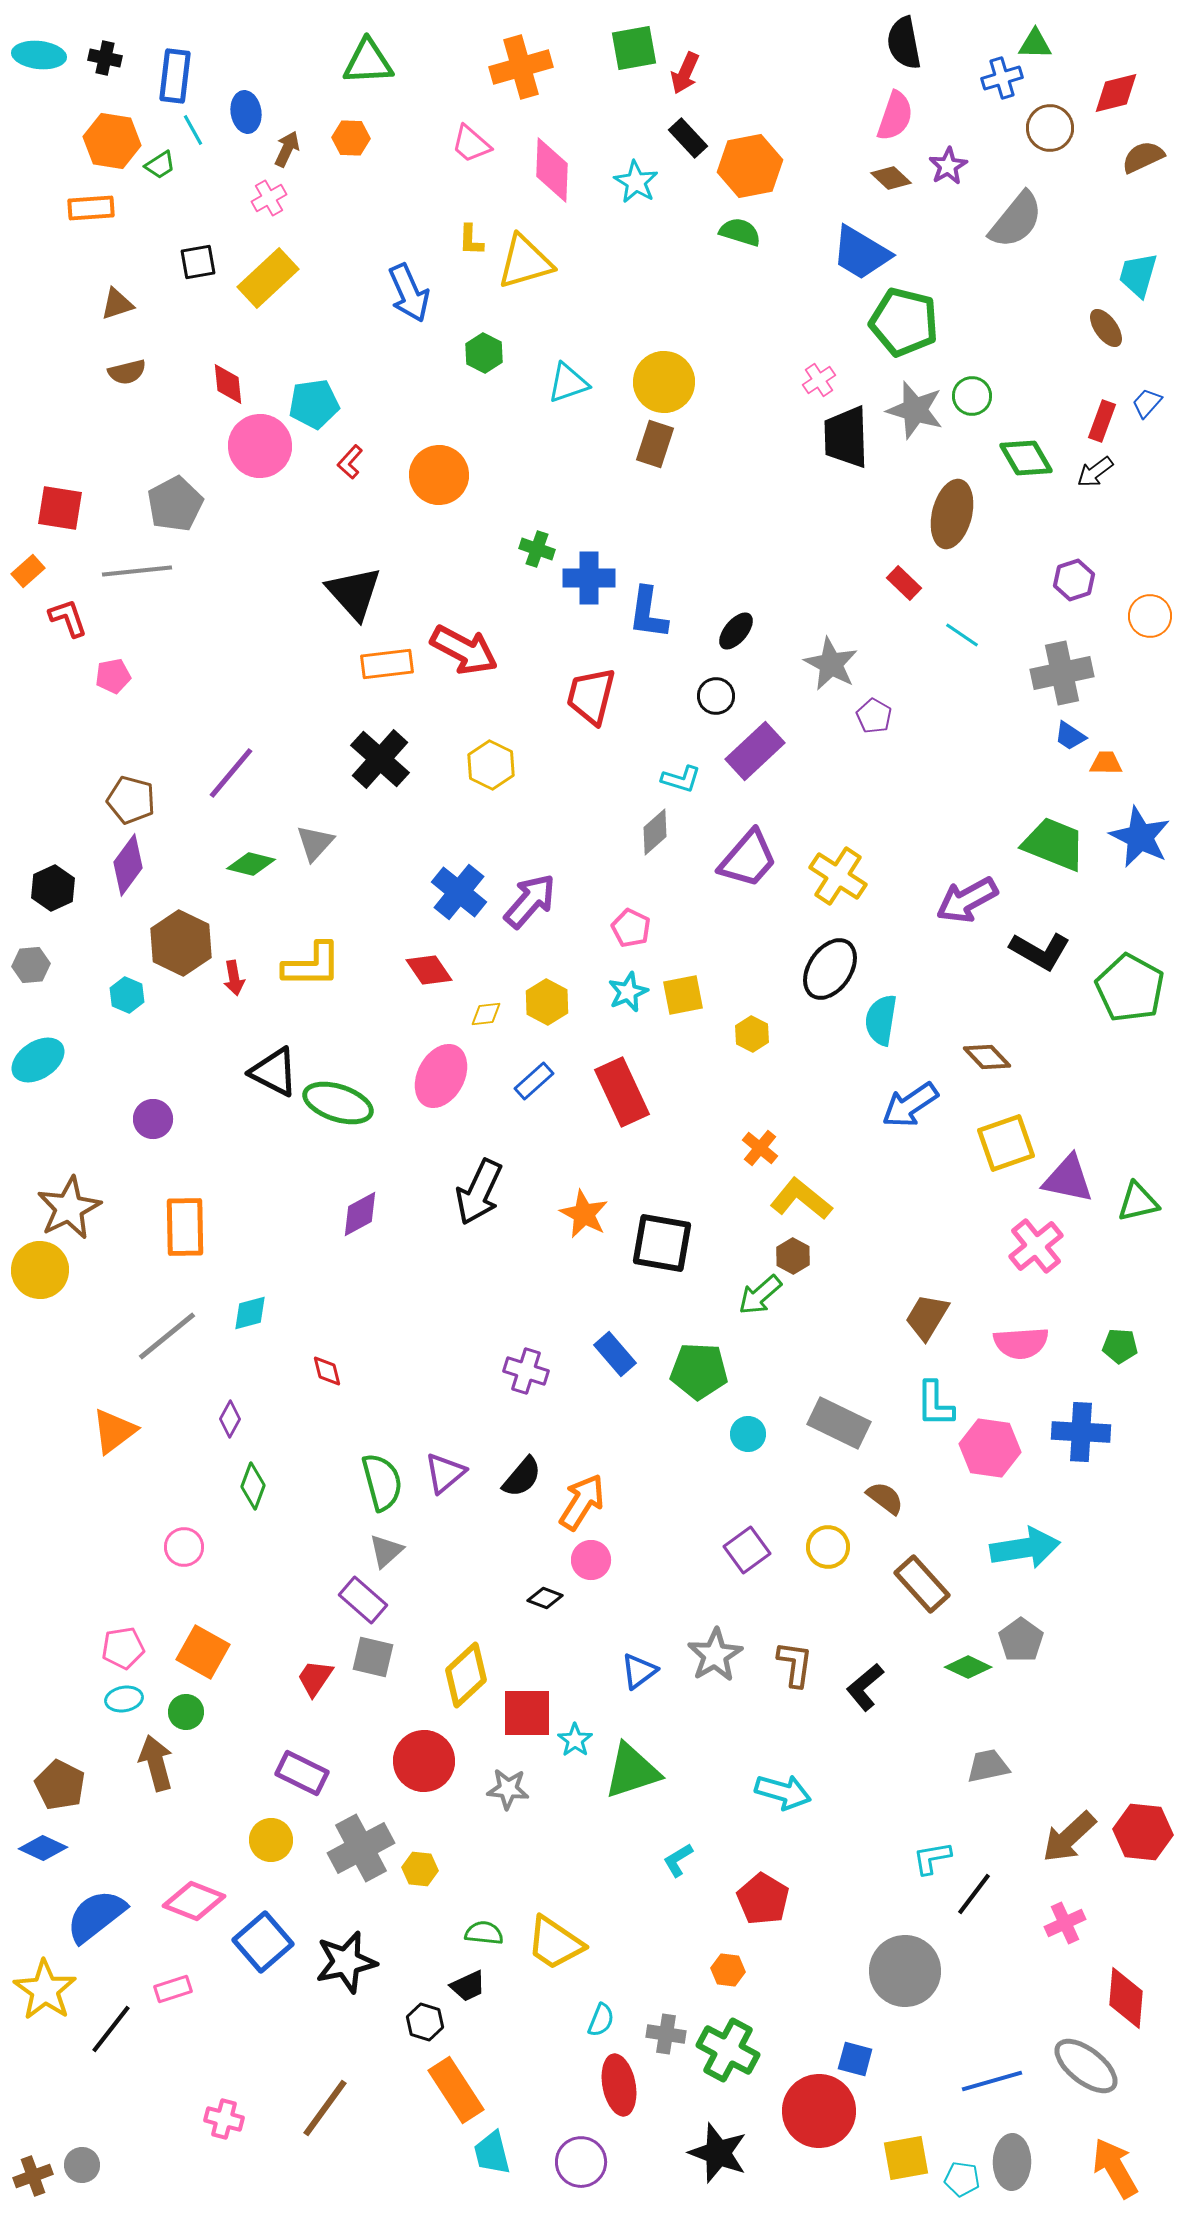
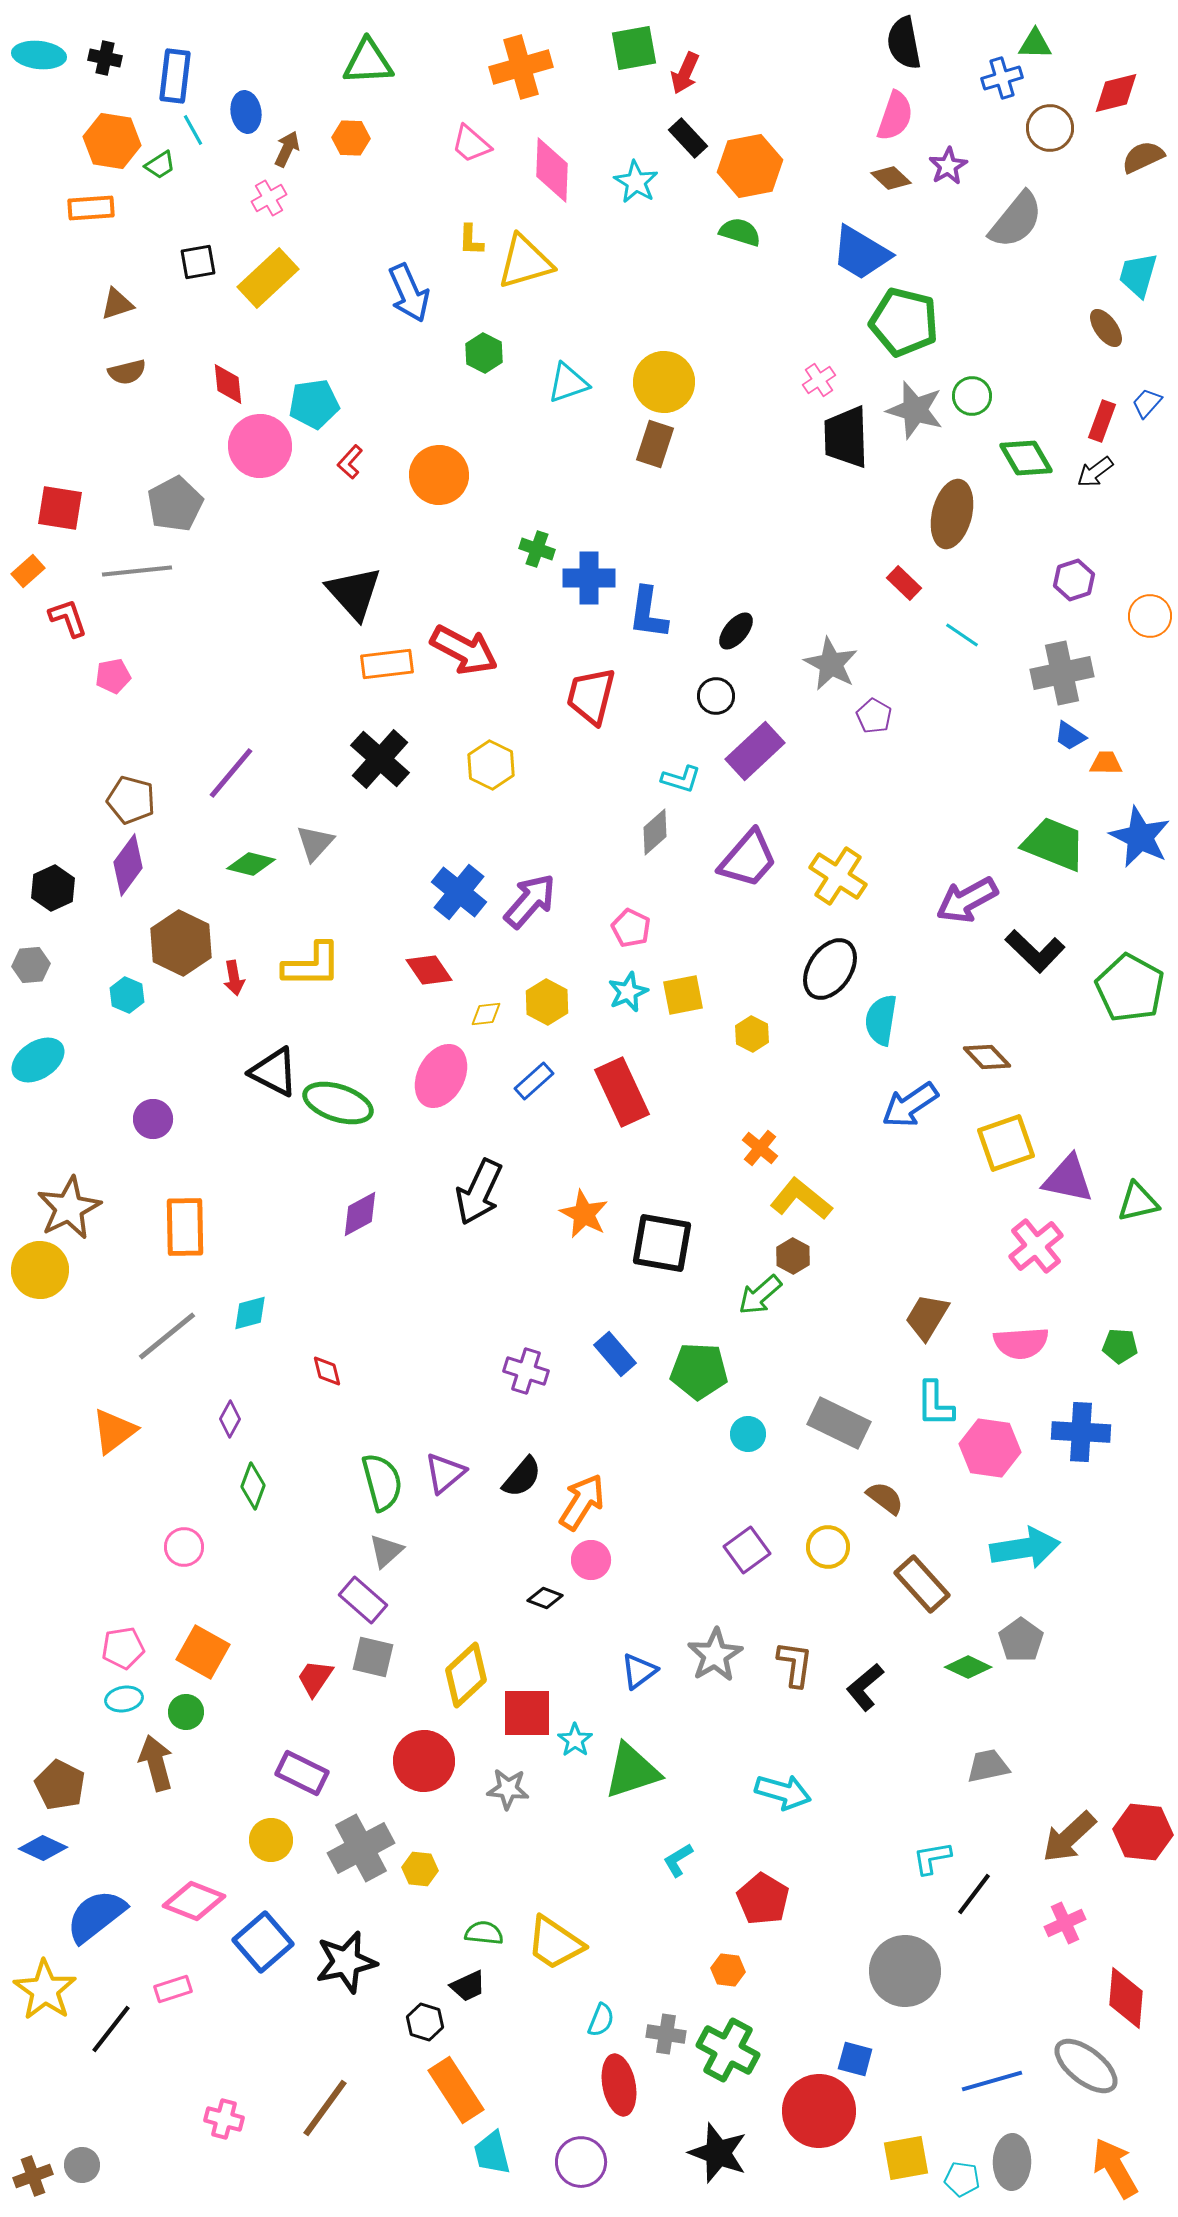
black L-shape at (1040, 951): moved 5 px left; rotated 14 degrees clockwise
